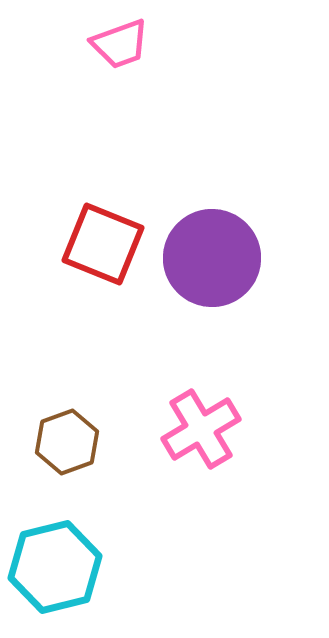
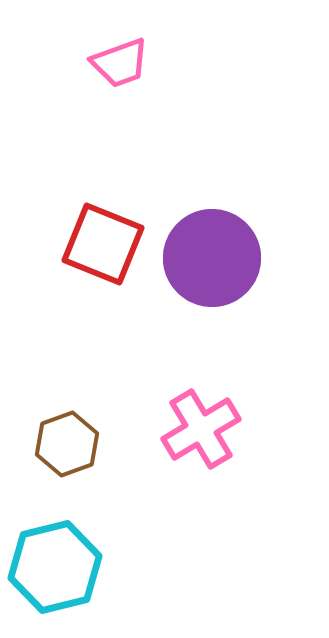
pink trapezoid: moved 19 px down
brown hexagon: moved 2 px down
